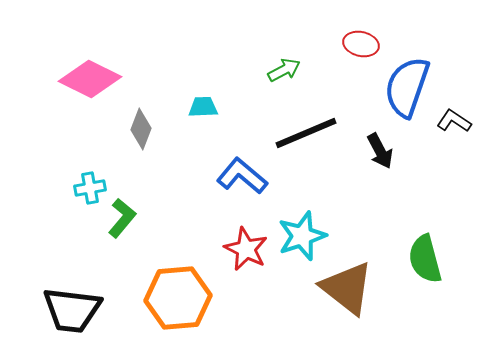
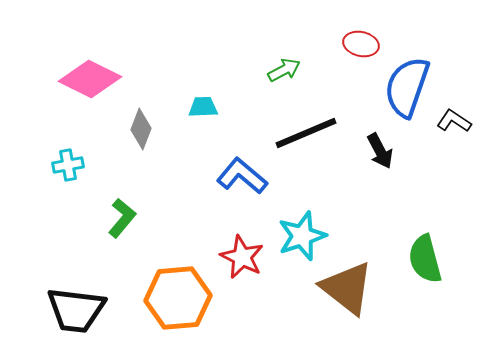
cyan cross: moved 22 px left, 23 px up
red star: moved 4 px left, 8 px down
black trapezoid: moved 4 px right
